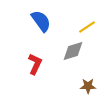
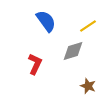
blue semicircle: moved 5 px right
yellow line: moved 1 px right, 1 px up
brown star: rotated 21 degrees clockwise
